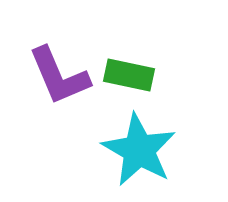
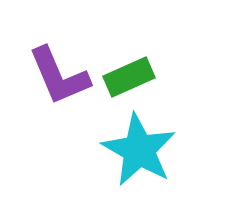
green rectangle: moved 2 px down; rotated 36 degrees counterclockwise
